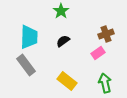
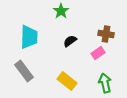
brown cross: rotated 28 degrees clockwise
black semicircle: moved 7 px right
gray rectangle: moved 2 px left, 6 px down
